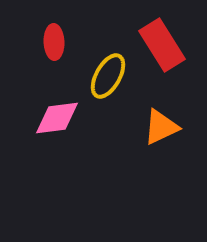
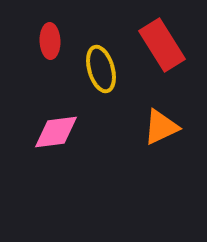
red ellipse: moved 4 px left, 1 px up
yellow ellipse: moved 7 px left, 7 px up; rotated 45 degrees counterclockwise
pink diamond: moved 1 px left, 14 px down
